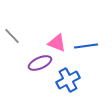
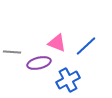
gray line: moved 16 px down; rotated 42 degrees counterclockwise
blue line: rotated 35 degrees counterclockwise
purple ellipse: moved 1 px left; rotated 10 degrees clockwise
